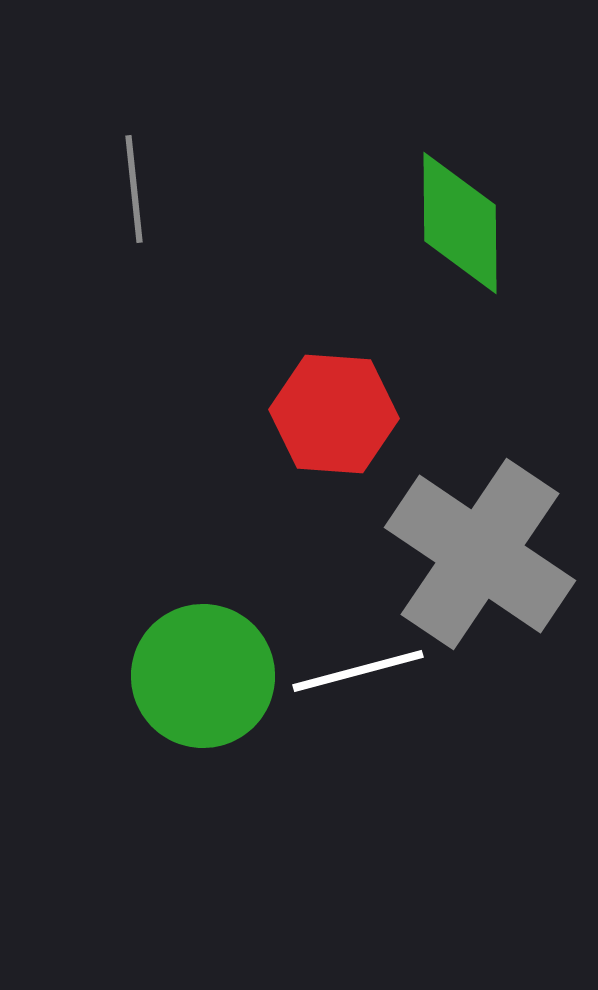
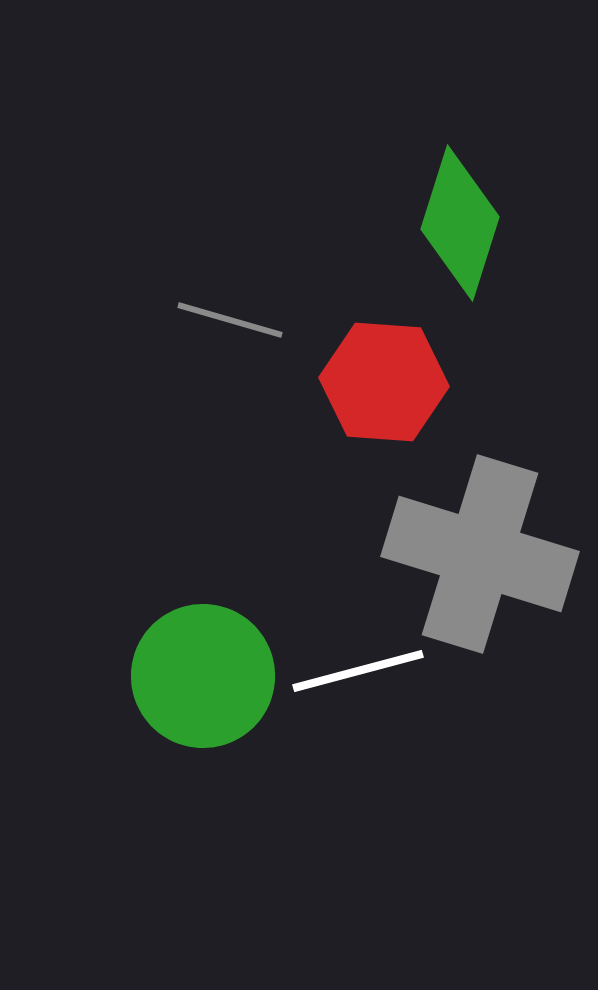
gray line: moved 96 px right, 131 px down; rotated 68 degrees counterclockwise
green diamond: rotated 18 degrees clockwise
red hexagon: moved 50 px right, 32 px up
gray cross: rotated 17 degrees counterclockwise
